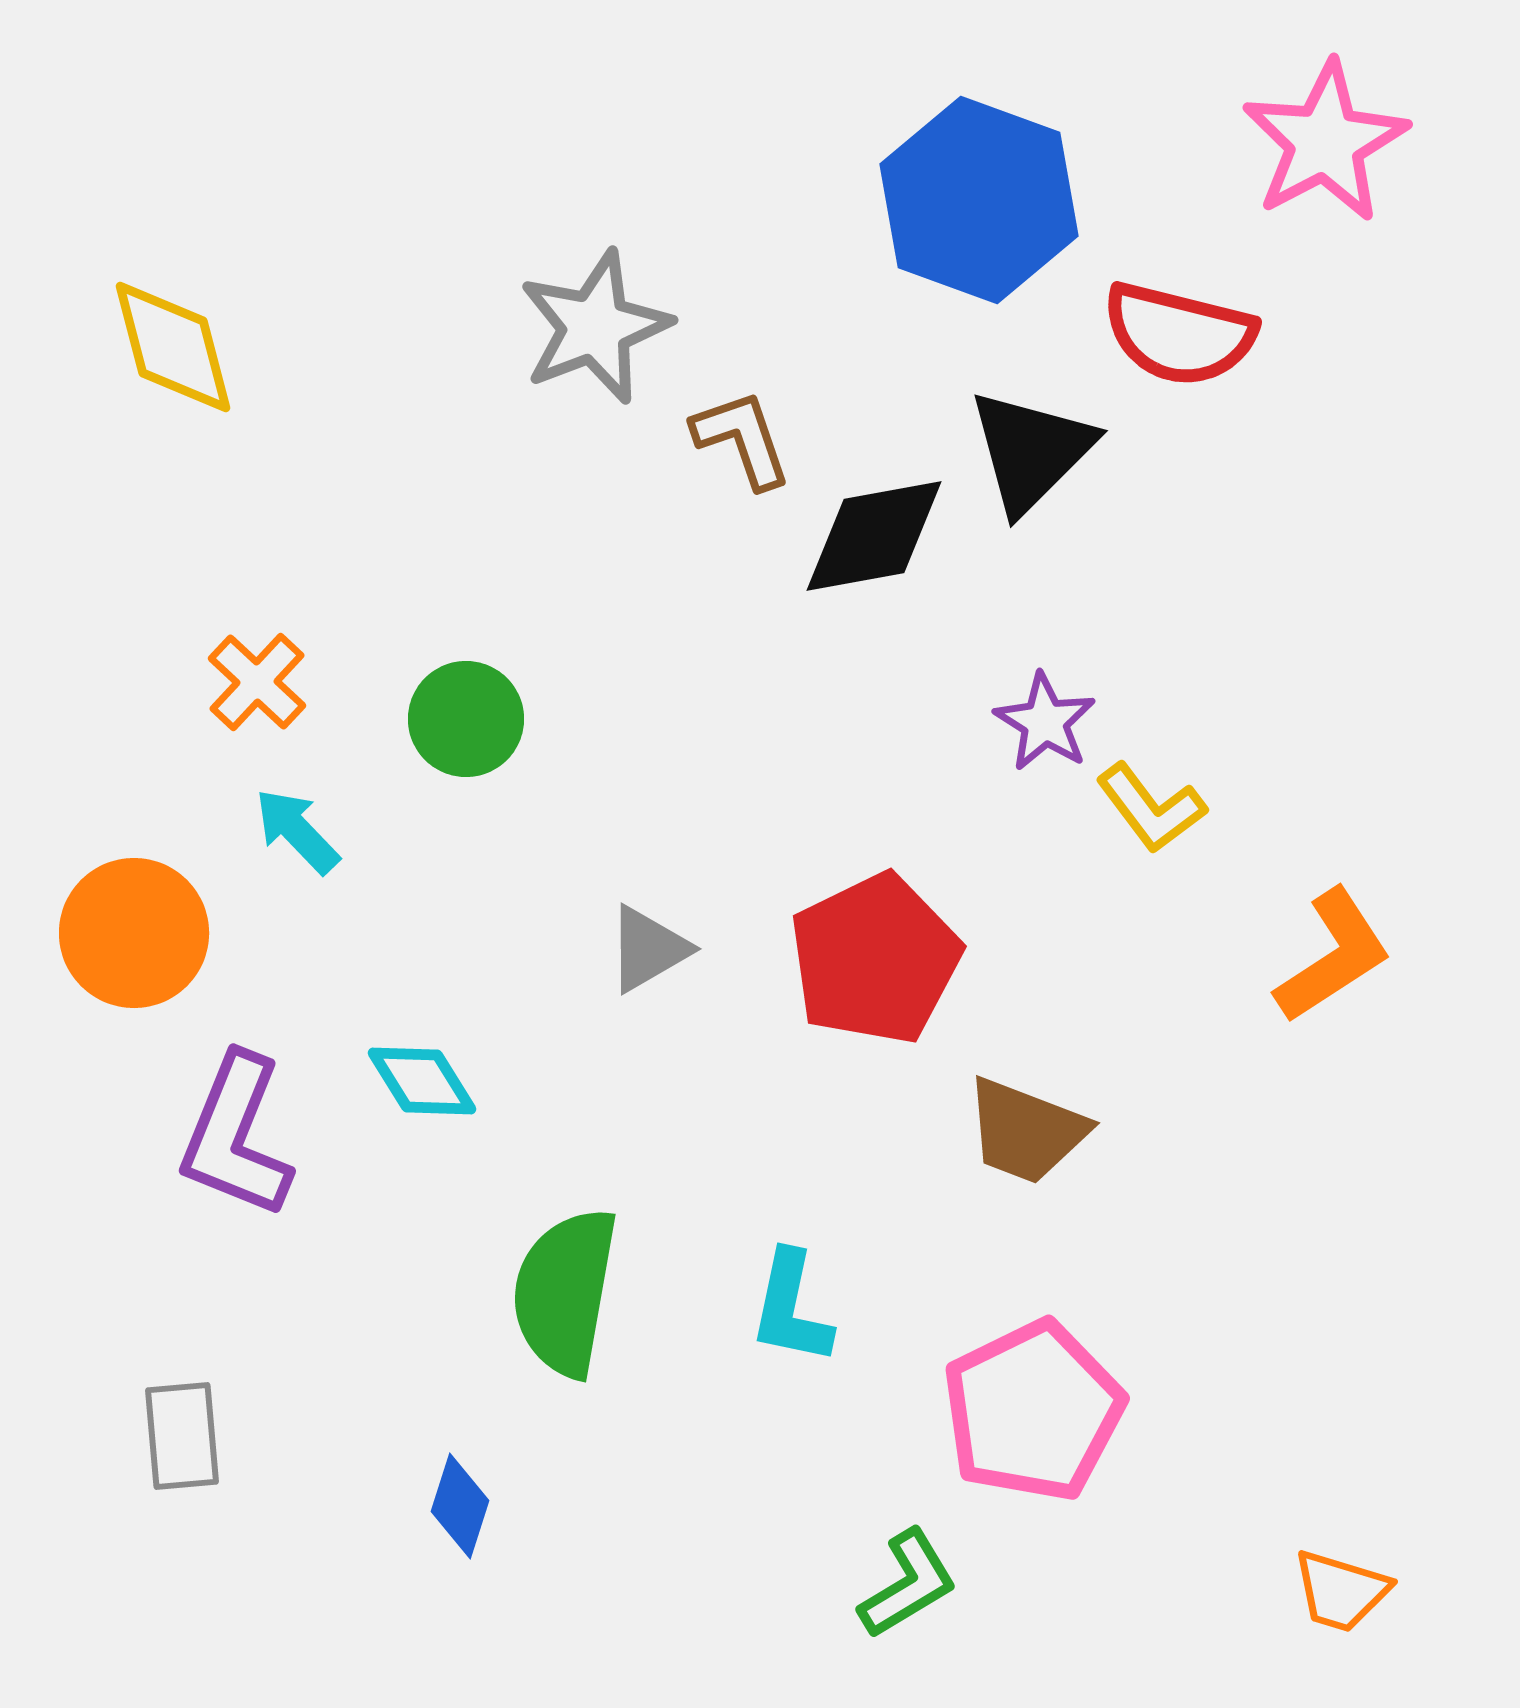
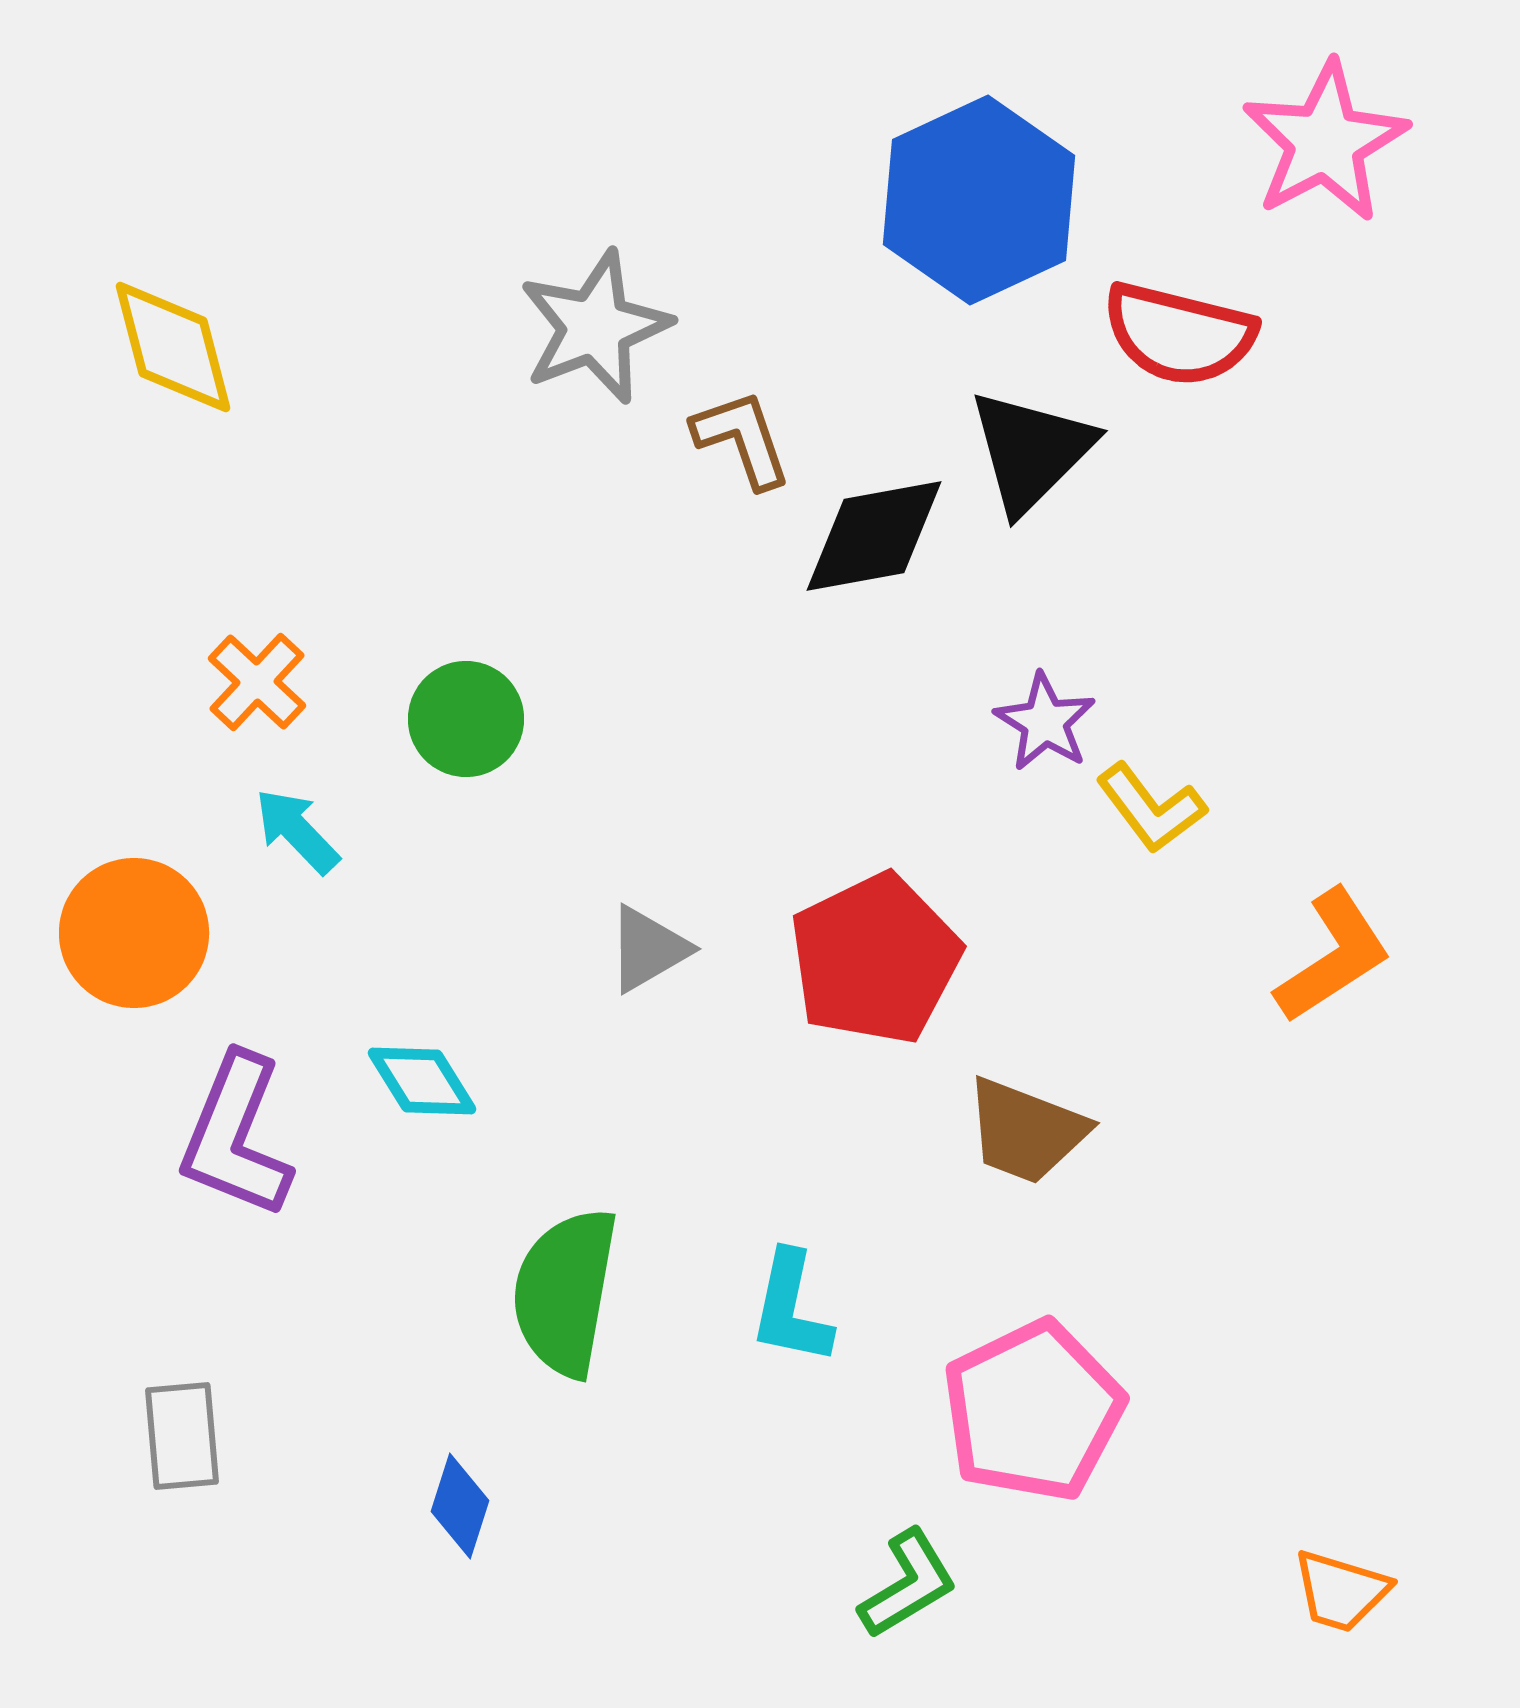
blue hexagon: rotated 15 degrees clockwise
